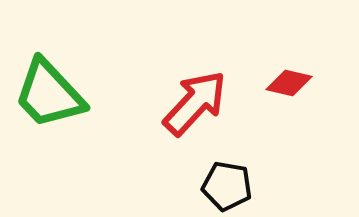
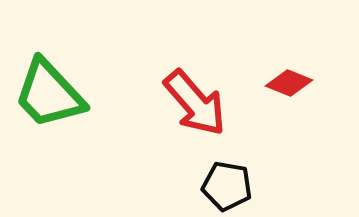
red diamond: rotated 9 degrees clockwise
red arrow: rotated 96 degrees clockwise
